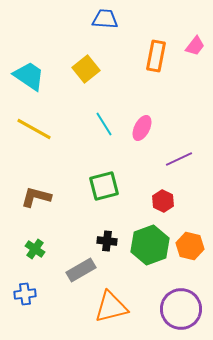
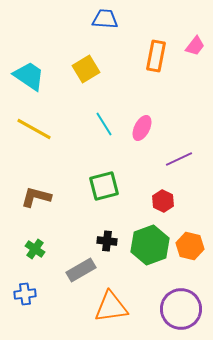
yellow square: rotated 8 degrees clockwise
orange triangle: rotated 6 degrees clockwise
